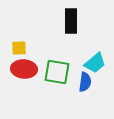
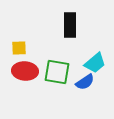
black rectangle: moved 1 px left, 4 px down
red ellipse: moved 1 px right, 2 px down
blue semicircle: rotated 48 degrees clockwise
